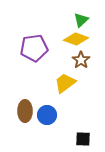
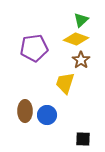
yellow trapezoid: rotated 35 degrees counterclockwise
